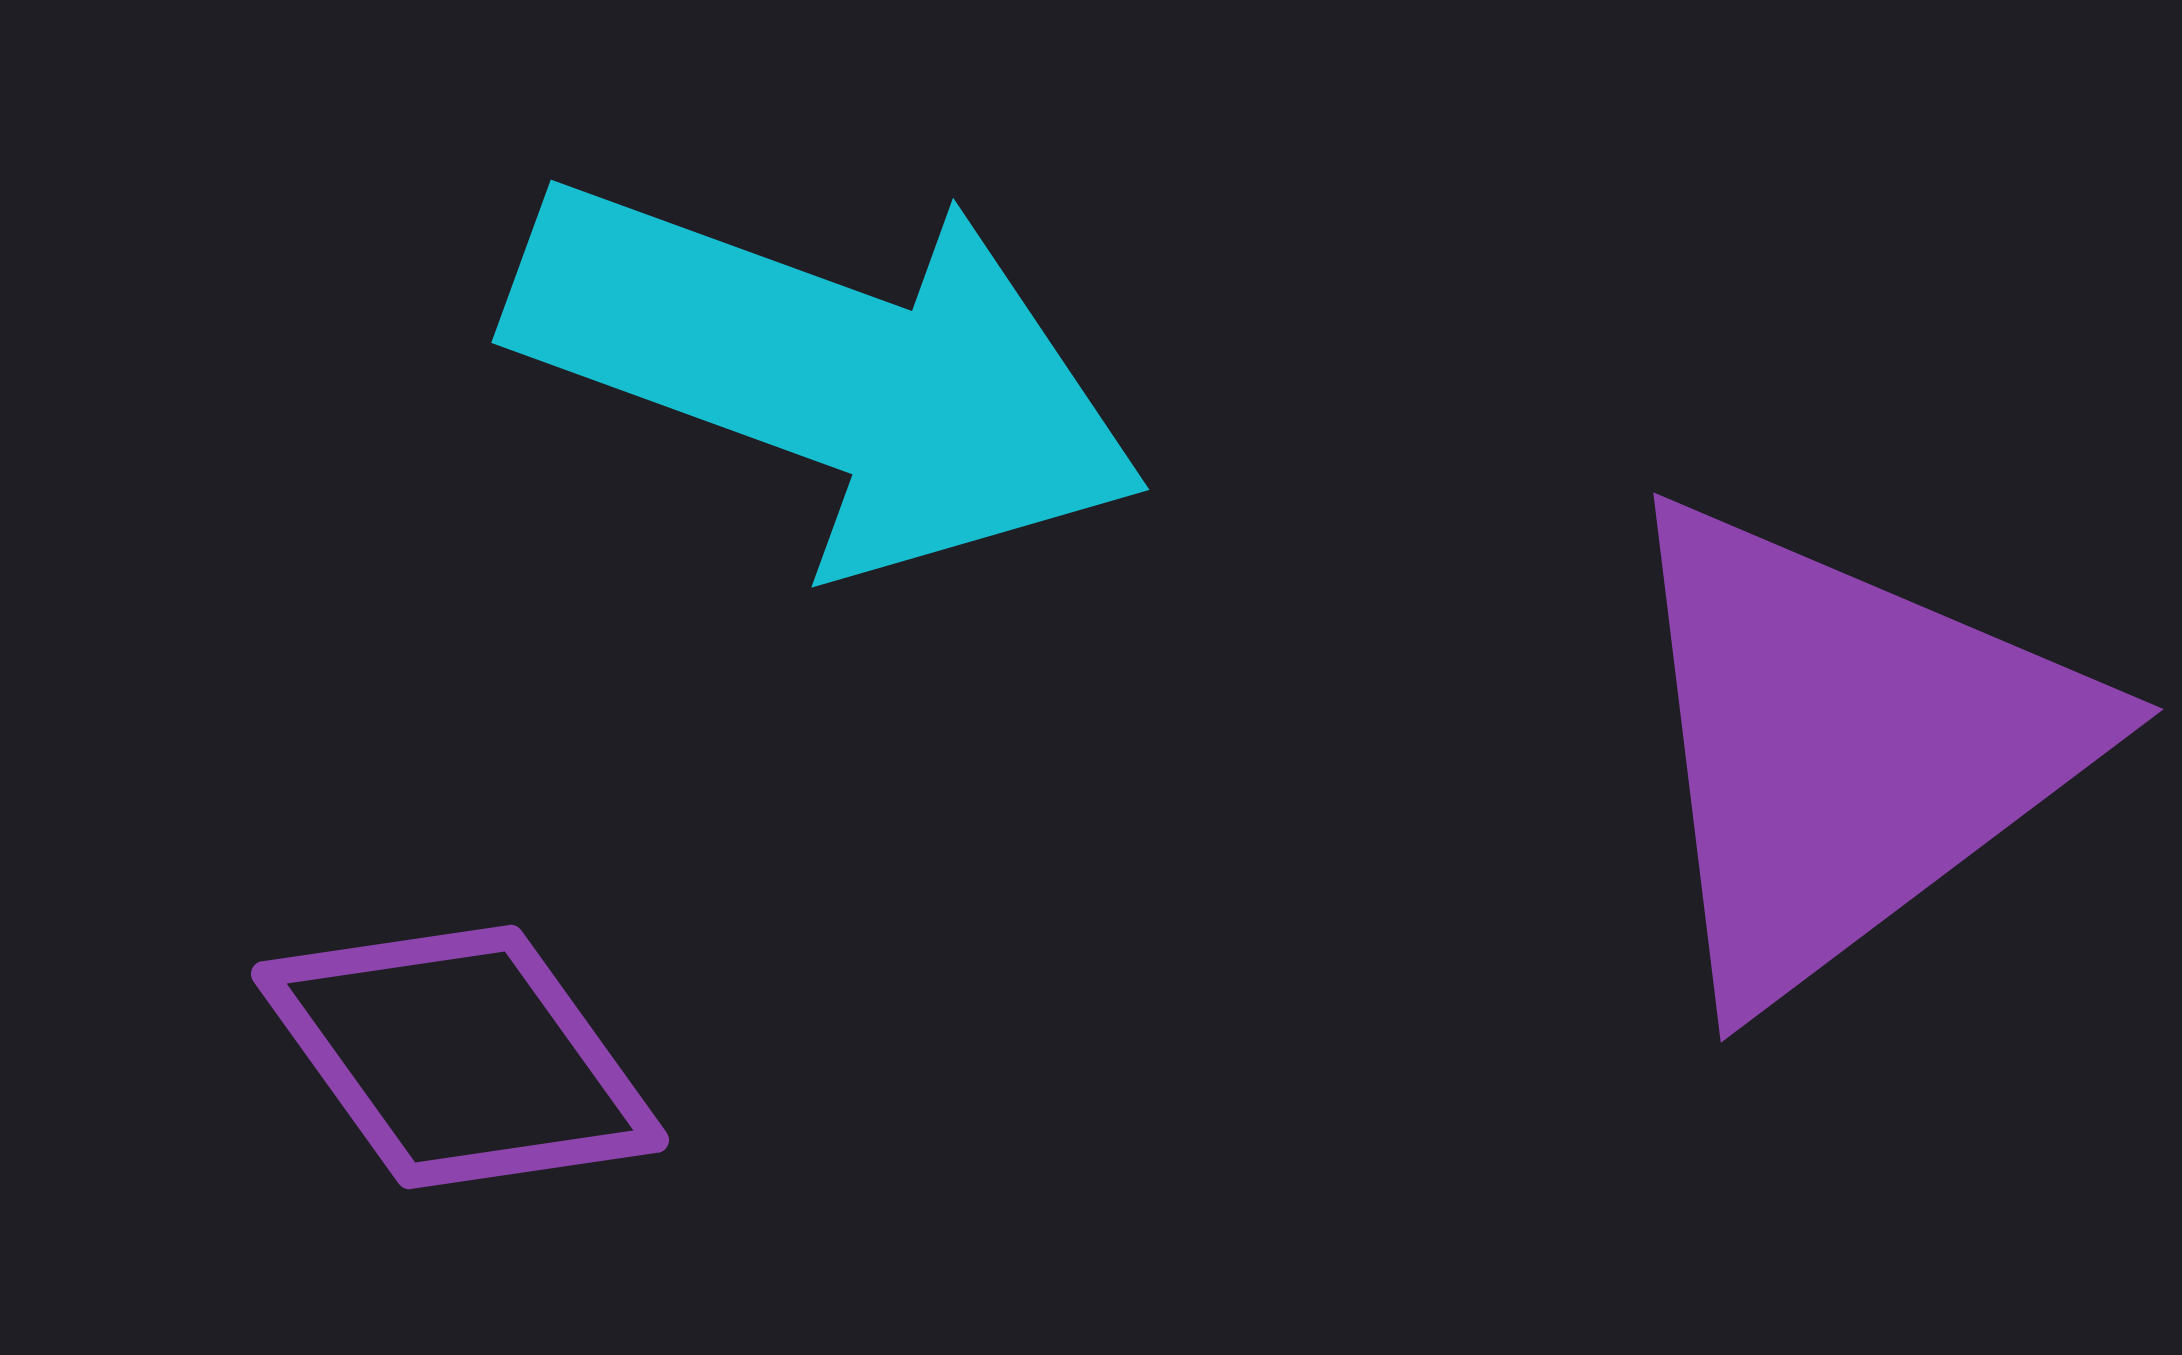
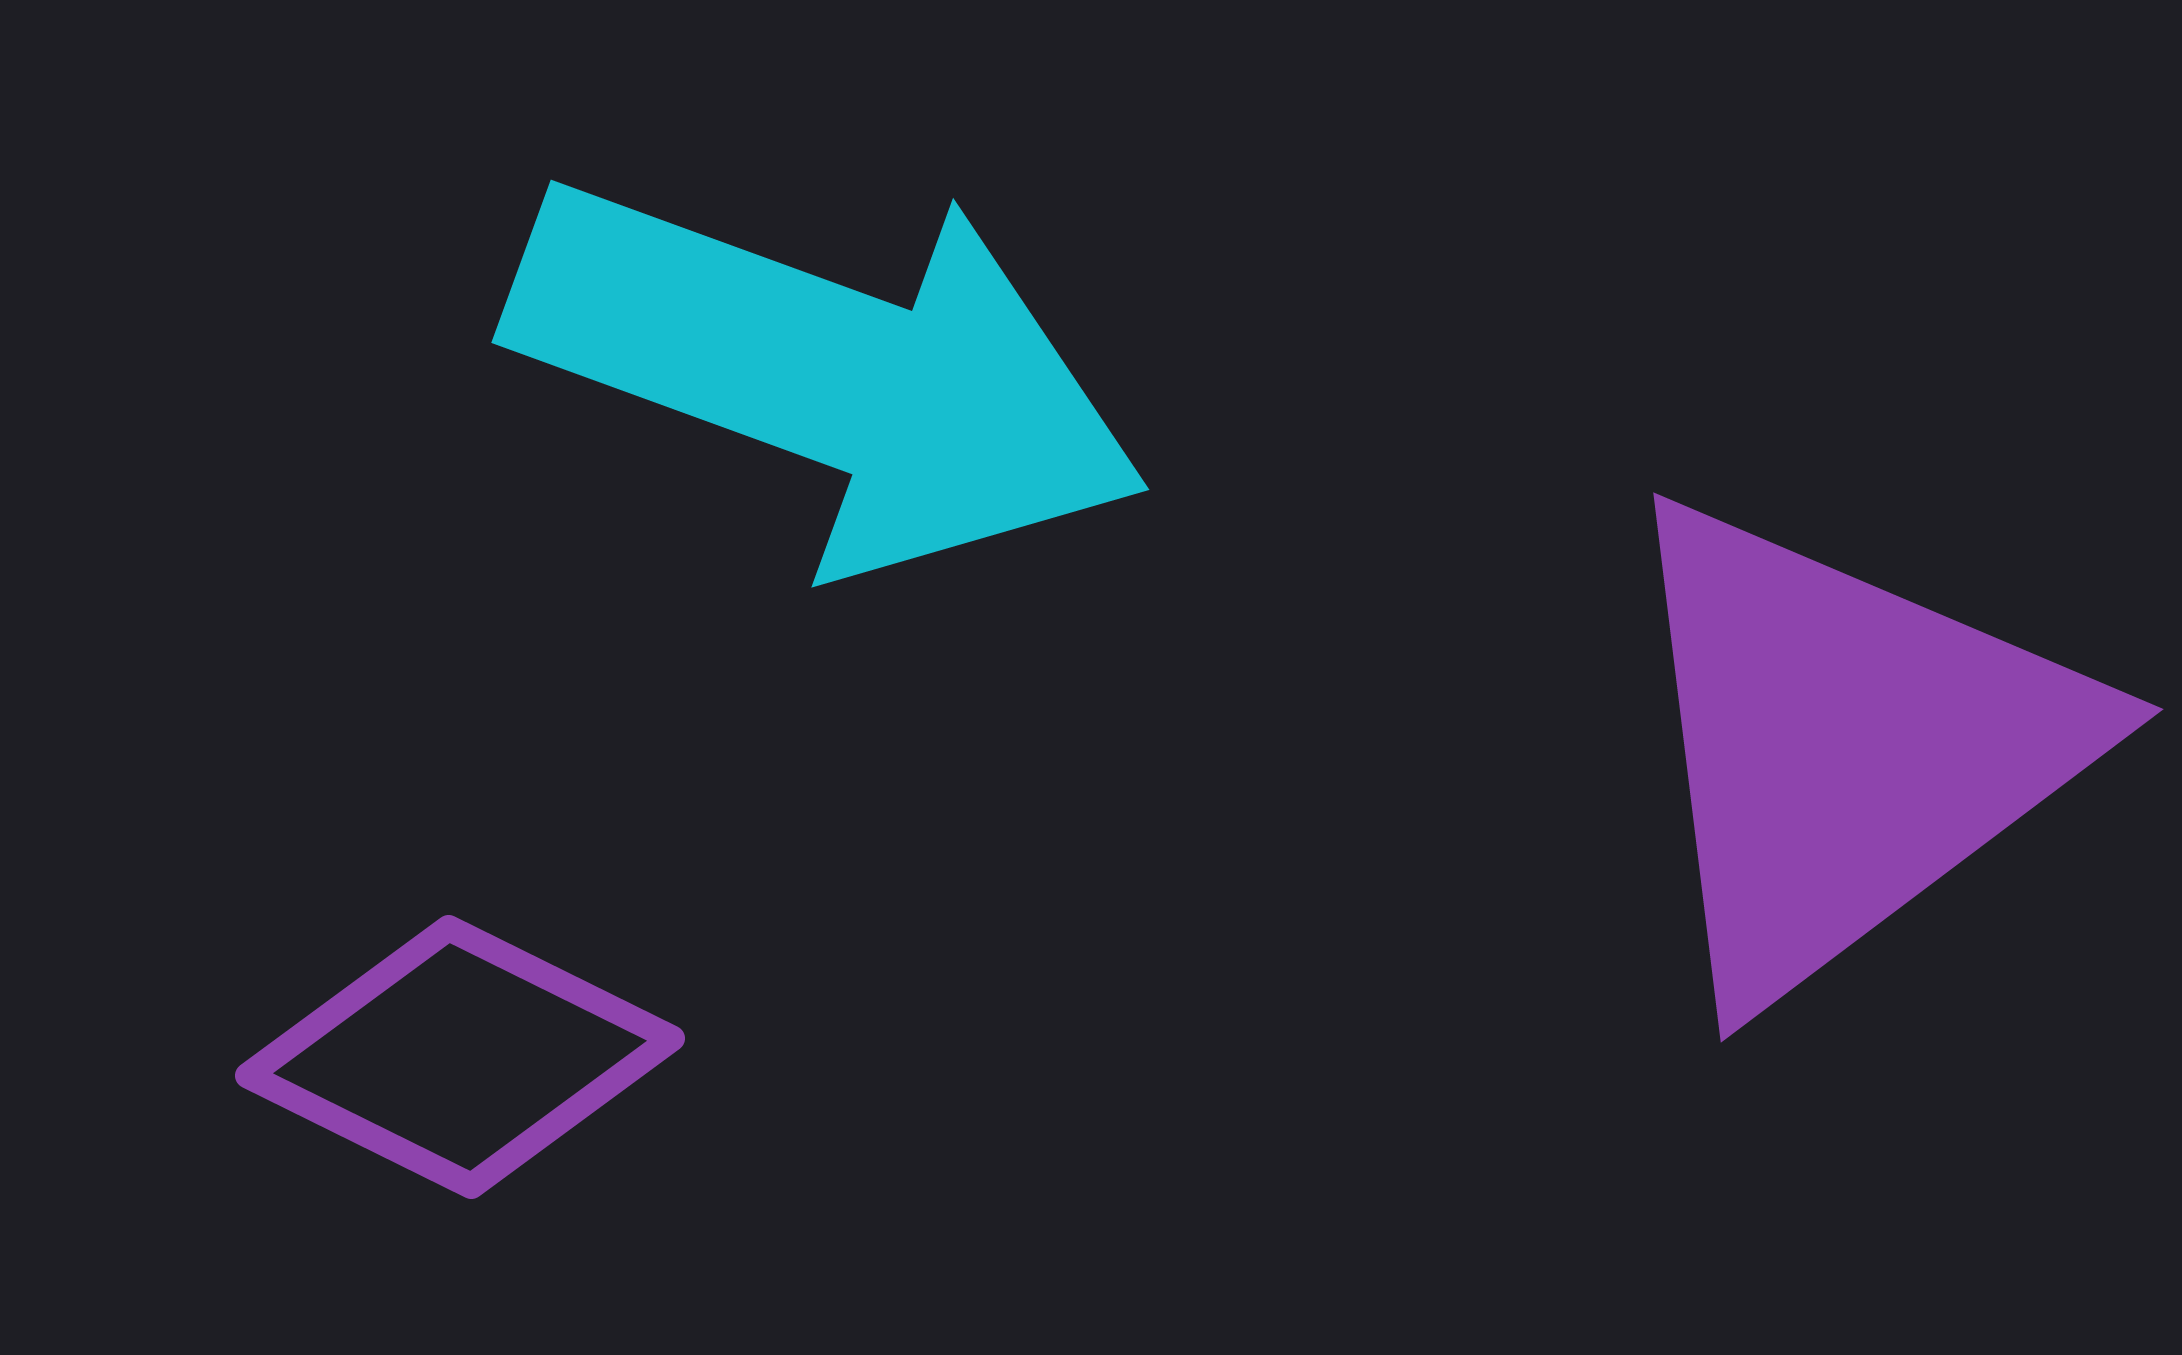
purple diamond: rotated 28 degrees counterclockwise
